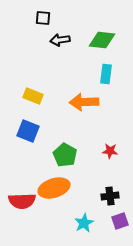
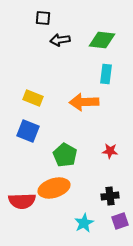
yellow rectangle: moved 2 px down
